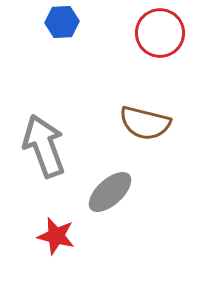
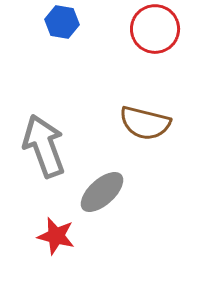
blue hexagon: rotated 12 degrees clockwise
red circle: moved 5 px left, 4 px up
gray ellipse: moved 8 px left
